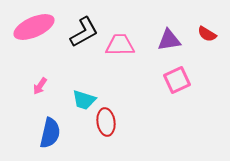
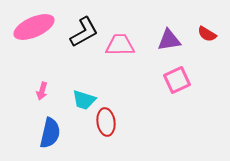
pink arrow: moved 2 px right, 5 px down; rotated 18 degrees counterclockwise
